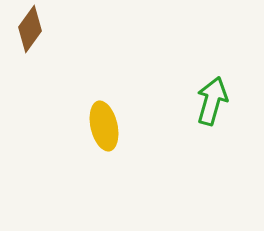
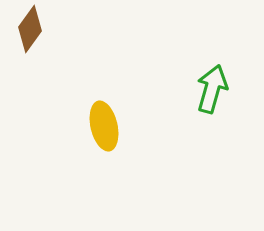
green arrow: moved 12 px up
